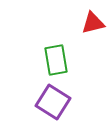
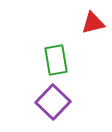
purple square: rotated 12 degrees clockwise
